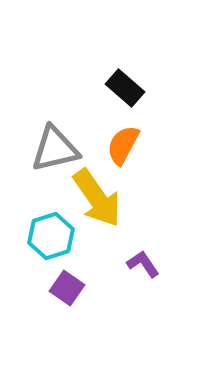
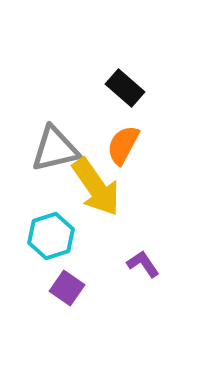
yellow arrow: moved 1 px left, 11 px up
